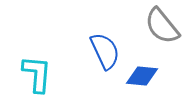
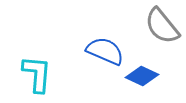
blue semicircle: rotated 42 degrees counterclockwise
blue diamond: rotated 20 degrees clockwise
